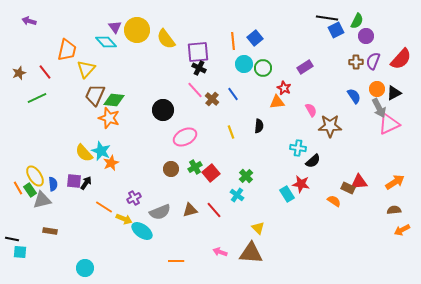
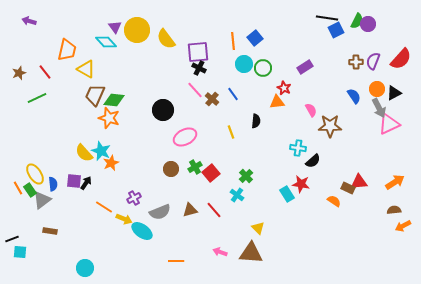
purple circle at (366, 36): moved 2 px right, 12 px up
yellow triangle at (86, 69): rotated 42 degrees counterclockwise
black semicircle at (259, 126): moved 3 px left, 5 px up
yellow ellipse at (35, 176): moved 2 px up
gray triangle at (42, 200): rotated 24 degrees counterclockwise
orange arrow at (402, 230): moved 1 px right, 4 px up
black line at (12, 239): rotated 32 degrees counterclockwise
